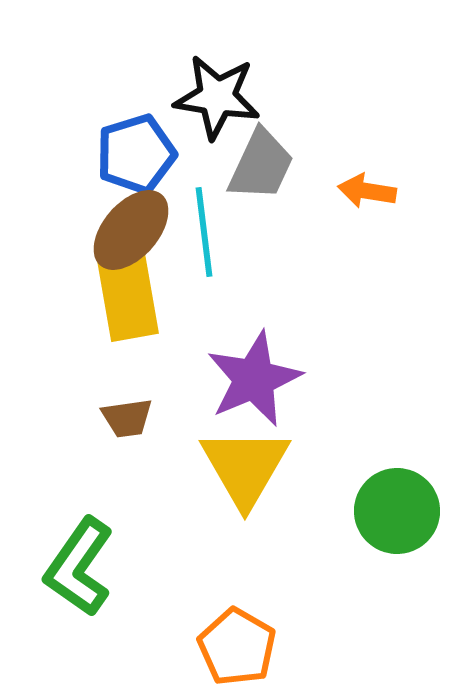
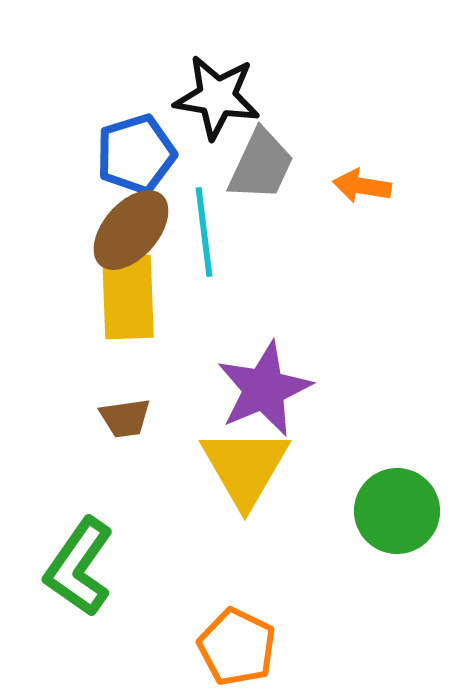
orange arrow: moved 5 px left, 5 px up
yellow rectangle: rotated 8 degrees clockwise
purple star: moved 10 px right, 10 px down
brown trapezoid: moved 2 px left
orange pentagon: rotated 4 degrees counterclockwise
